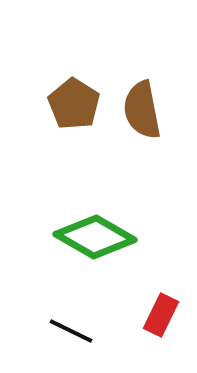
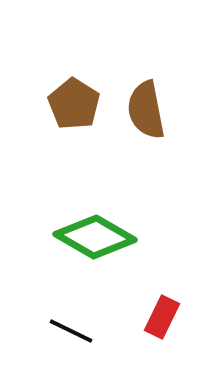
brown semicircle: moved 4 px right
red rectangle: moved 1 px right, 2 px down
